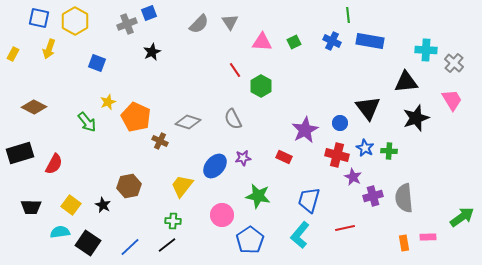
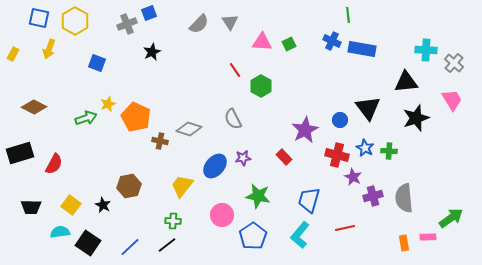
blue rectangle at (370, 41): moved 8 px left, 8 px down
green square at (294, 42): moved 5 px left, 2 px down
yellow star at (108, 102): moved 2 px down
green arrow at (87, 122): moved 1 px left, 4 px up; rotated 70 degrees counterclockwise
gray diamond at (188, 122): moved 1 px right, 7 px down
blue circle at (340, 123): moved 3 px up
brown cross at (160, 141): rotated 14 degrees counterclockwise
red rectangle at (284, 157): rotated 21 degrees clockwise
green arrow at (462, 217): moved 11 px left, 1 px down
blue pentagon at (250, 240): moved 3 px right, 4 px up
